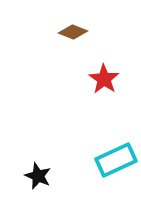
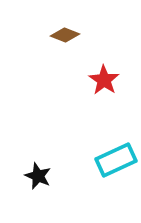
brown diamond: moved 8 px left, 3 px down
red star: moved 1 px down
